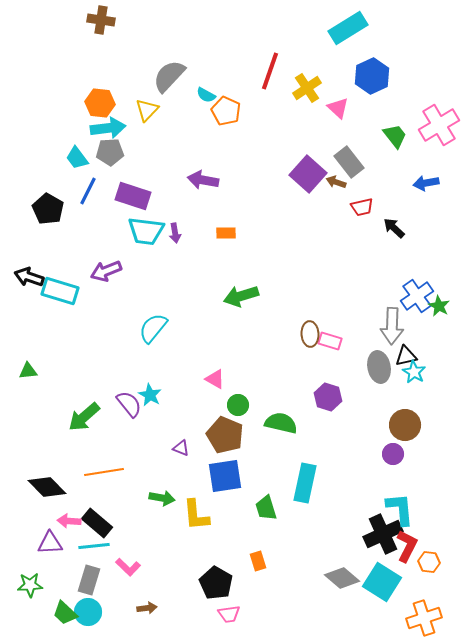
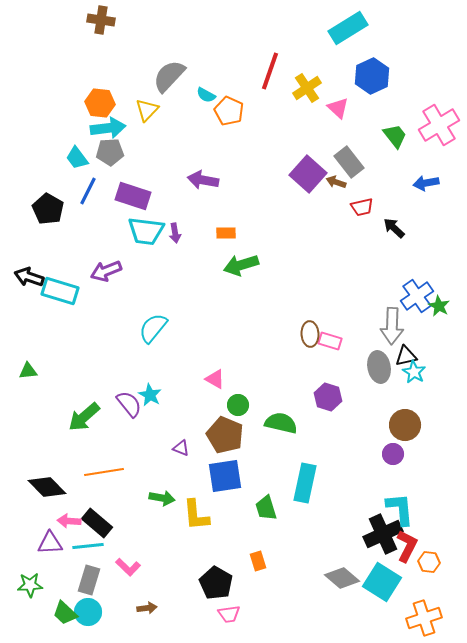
orange pentagon at (226, 111): moved 3 px right
green arrow at (241, 296): moved 31 px up
cyan line at (94, 546): moved 6 px left
